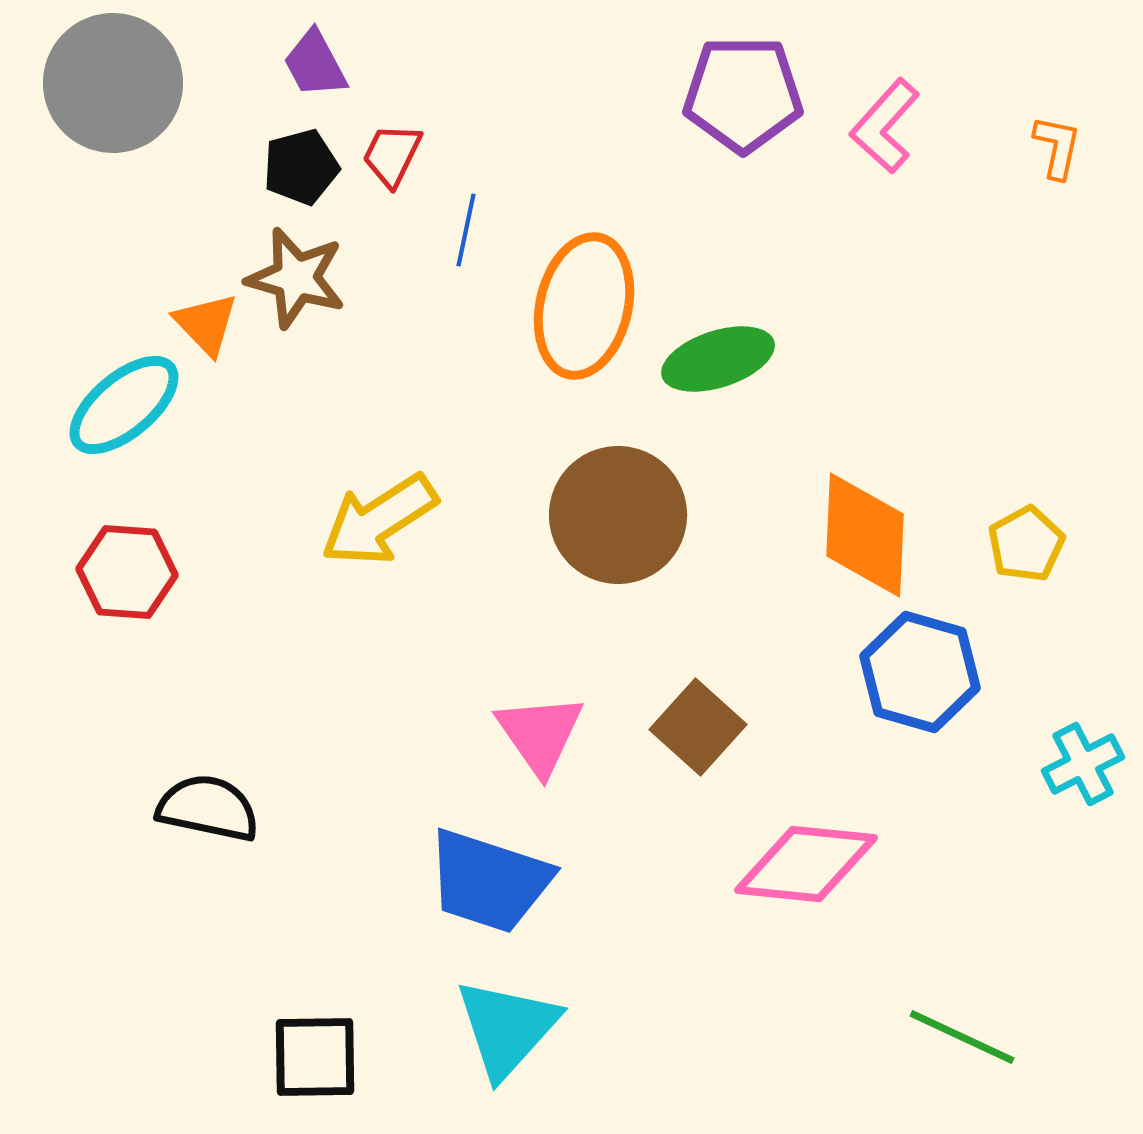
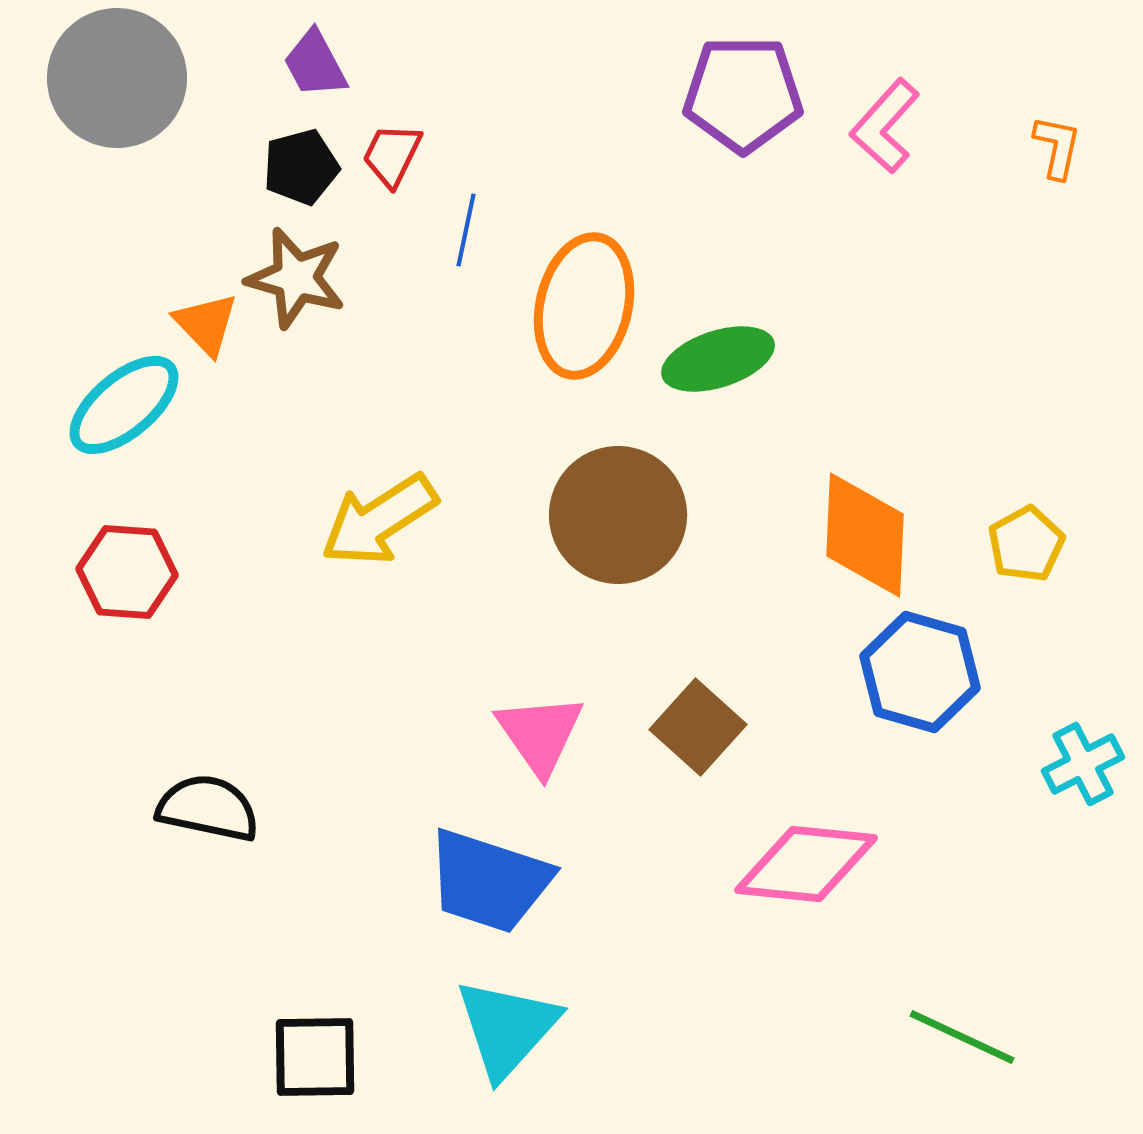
gray circle: moved 4 px right, 5 px up
